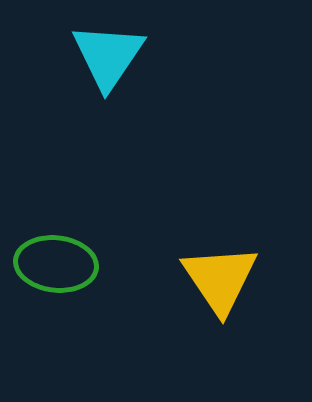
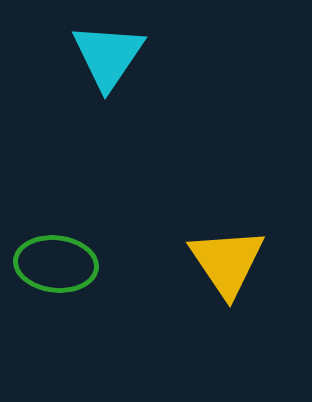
yellow triangle: moved 7 px right, 17 px up
